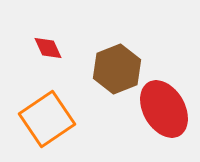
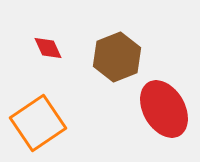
brown hexagon: moved 12 px up
orange square: moved 9 px left, 4 px down
